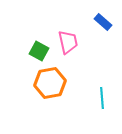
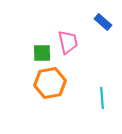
green square: moved 3 px right, 2 px down; rotated 30 degrees counterclockwise
